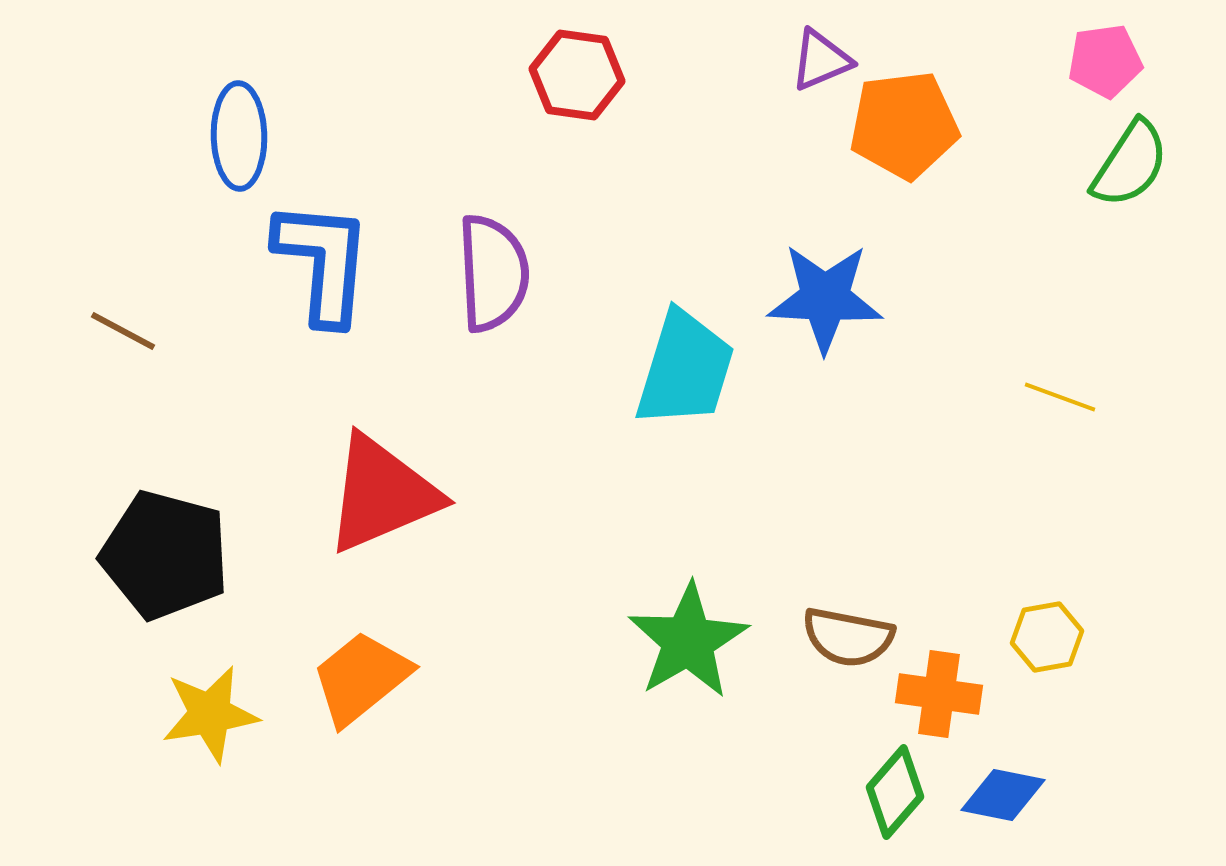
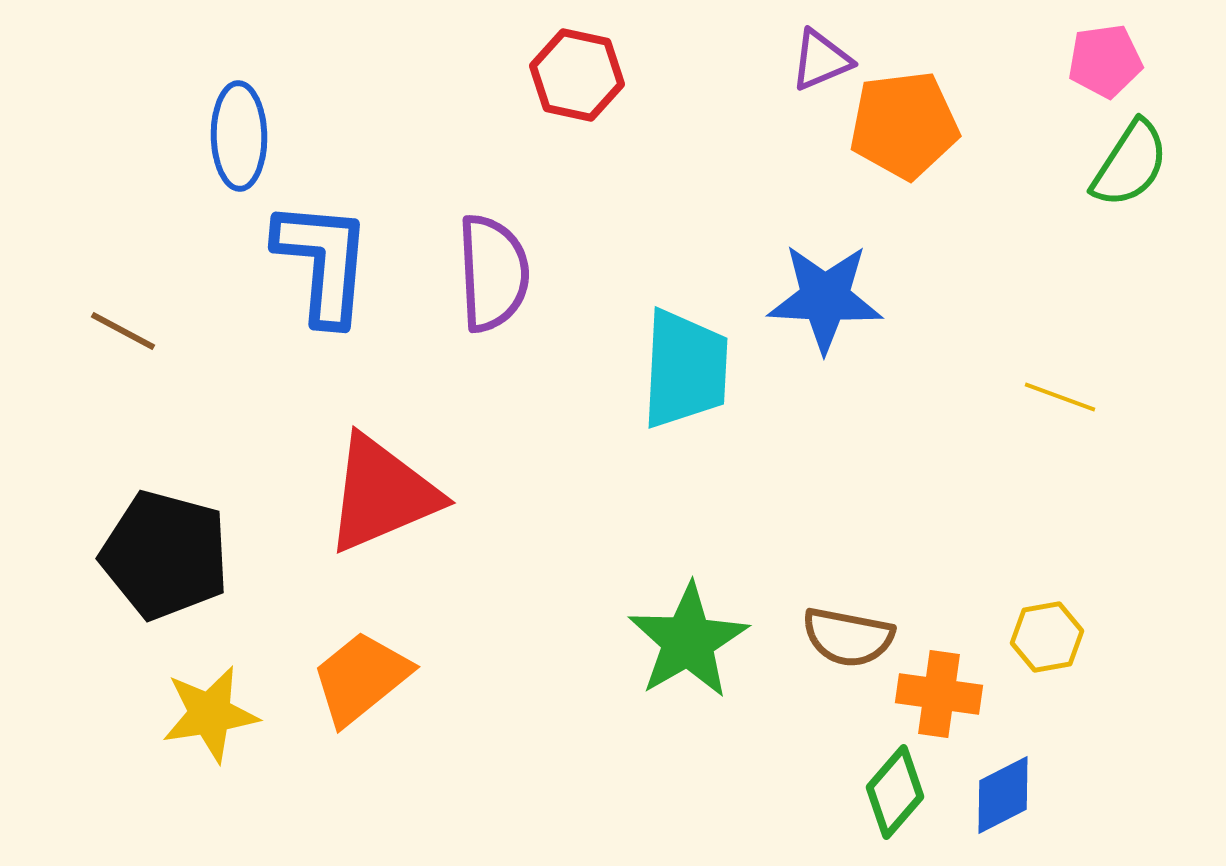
red hexagon: rotated 4 degrees clockwise
cyan trapezoid: rotated 14 degrees counterclockwise
blue diamond: rotated 38 degrees counterclockwise
